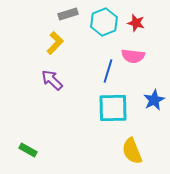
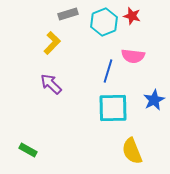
red star: moved 4 px left, 7 px up
yellow L-shape: moved 3 px left
purple arrow: moved 1 px left, 4 px down
